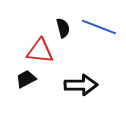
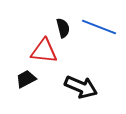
red triangle: moved 4 px right
black arrow: moved 2 px down; rotated 24 degrees clockwise
